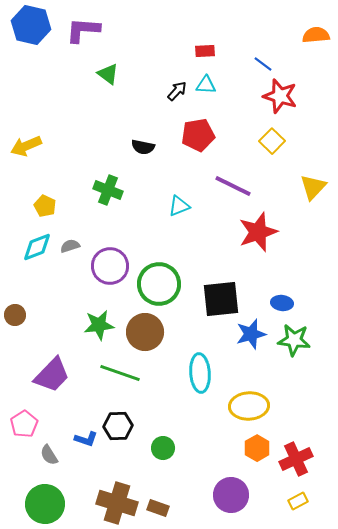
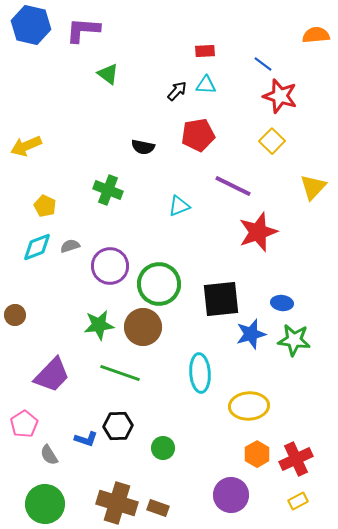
brown circle at (145, 332): moved 2 px left, 5 px up
orange hexagon at (257, 448): moved 6 px down
